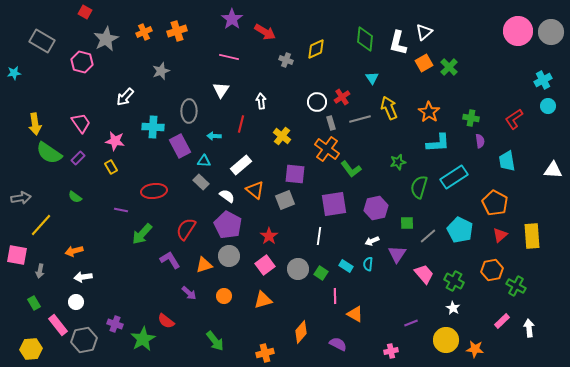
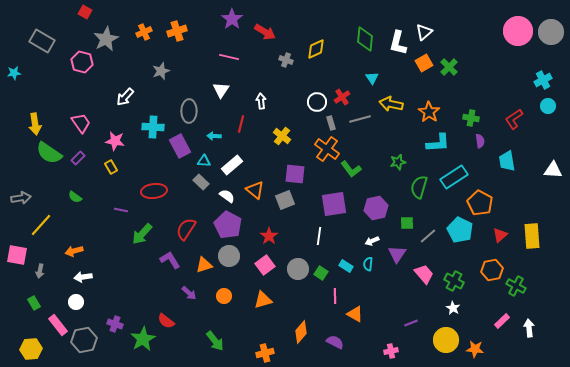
yellow arrow at (389, 108): moved 2 px right, 4 px up; rotated 55 degrees counterclockwise
white rectangle at (241, 165): moved 9 px left
orange pentagon at (495, 203): moved 15 px left
purple semicircle at (338, 344): moved 3 px left, 2 px up
